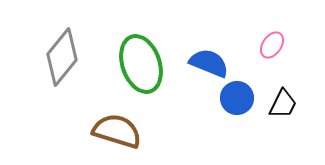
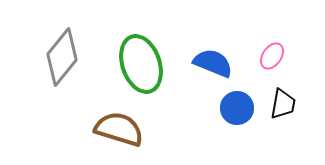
pink ellipse: moved 11 px down
blue semicircle: moved 4 px right
blue circle: moved 10 px down
black trapezoid: rotated 16 degrees counterclockwise
brown semicircle: moved 2 px right, 2 px up
